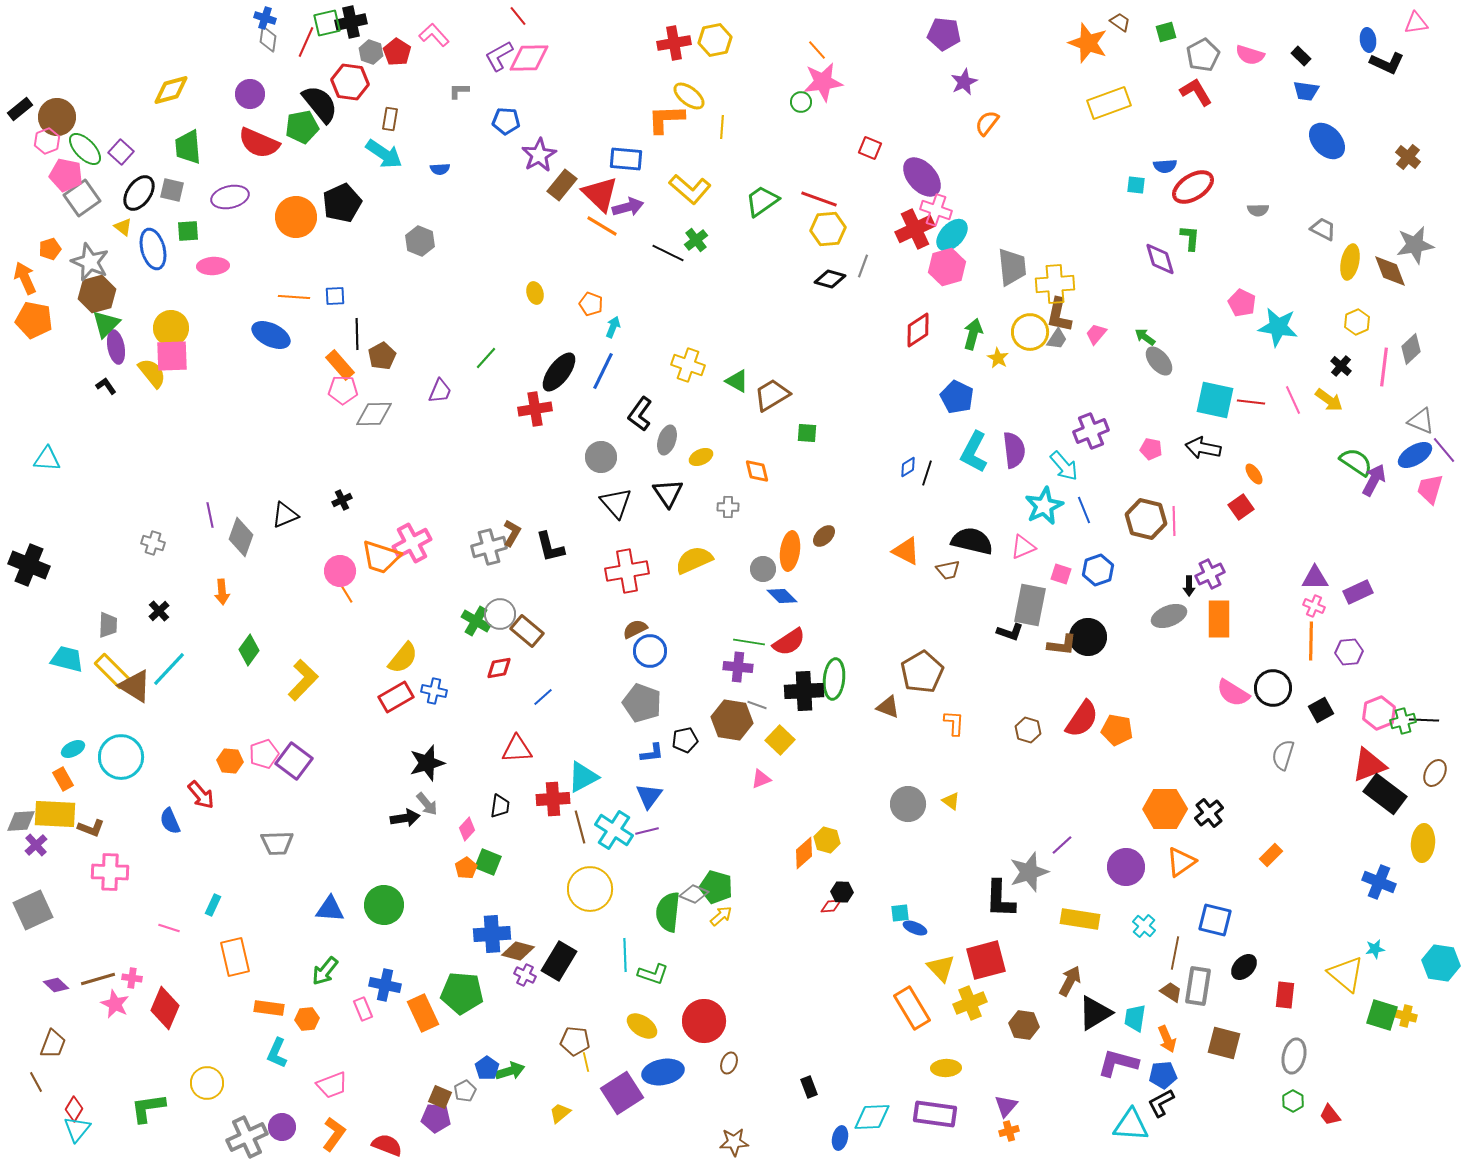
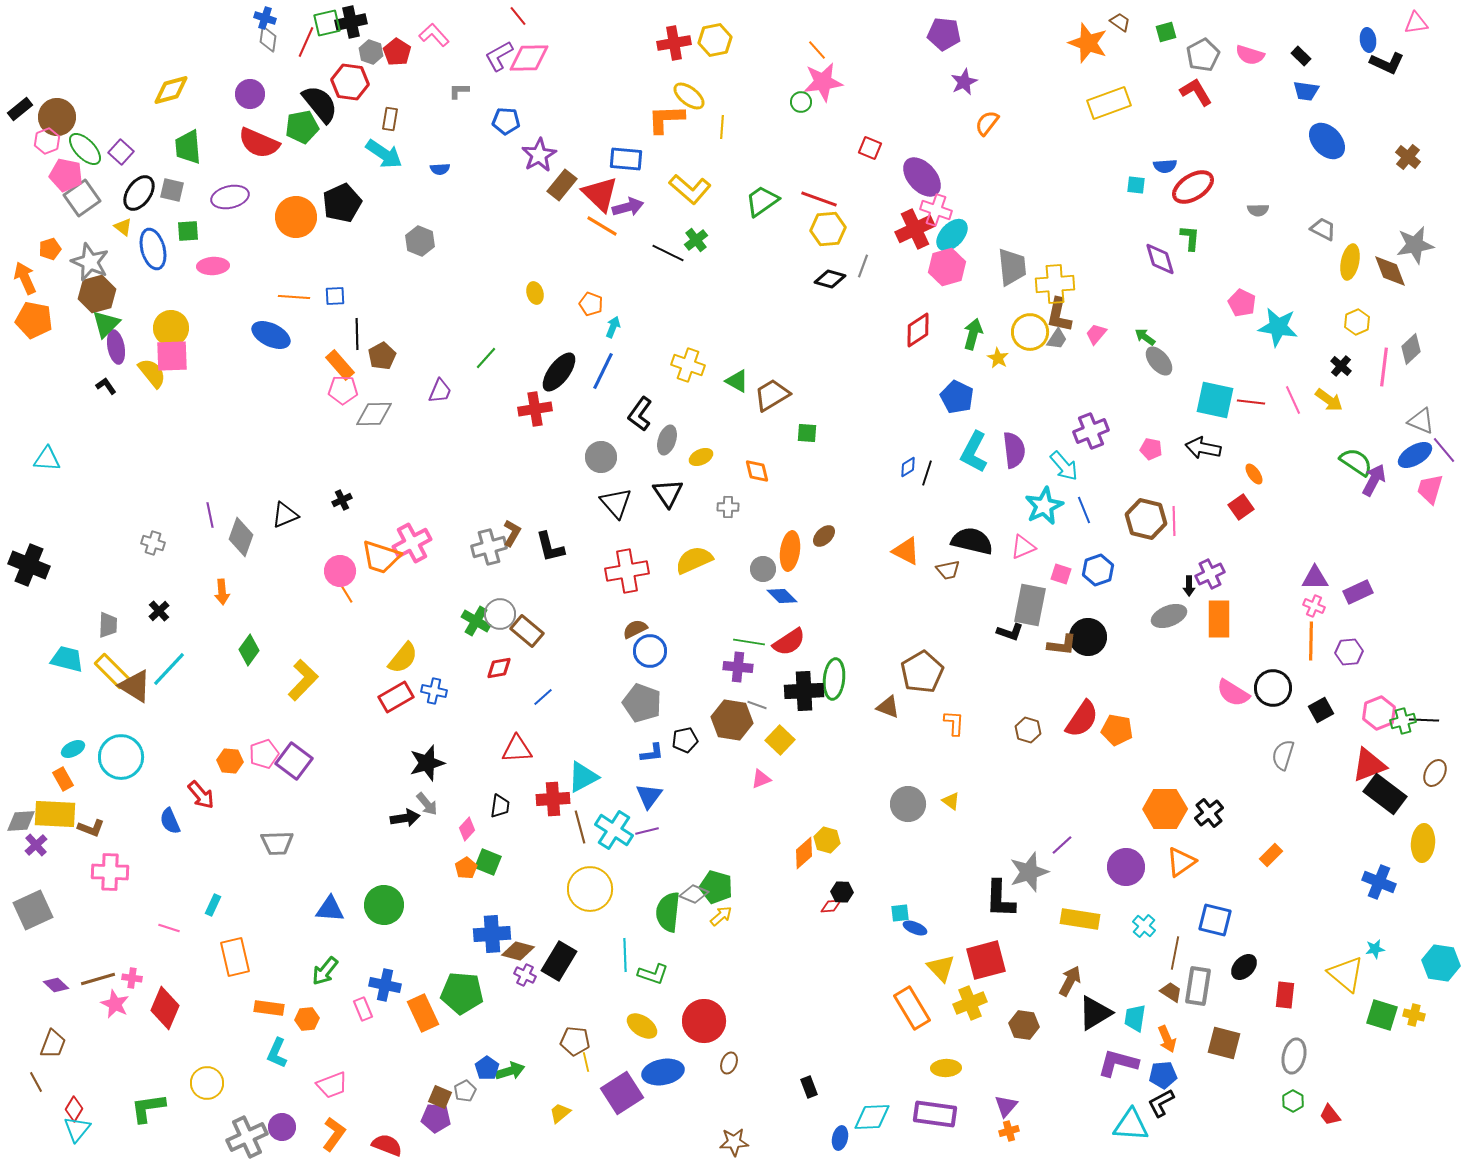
yellow cross at (1406, 1016): moved 8 px right, 1 px up
